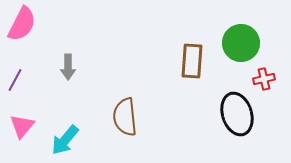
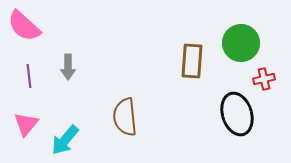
pink semicircle: moved 2 px right, 2 px down; rotated 105 degrees clockwise
purple line: moved 14 px right, 4 px up; rotated 35 degrees counterclockwise
pink triangle: moved 4 px right, 2 px up
